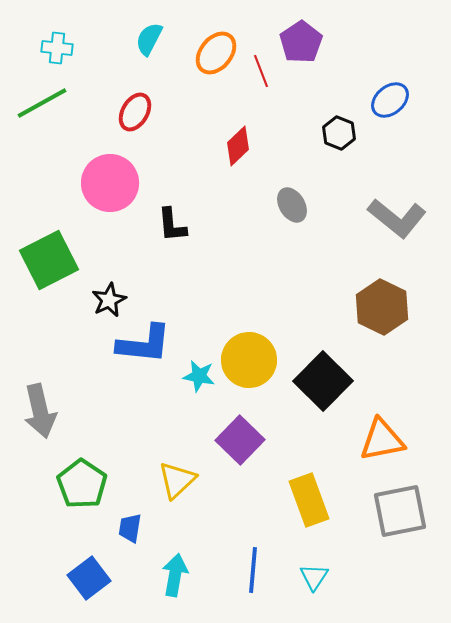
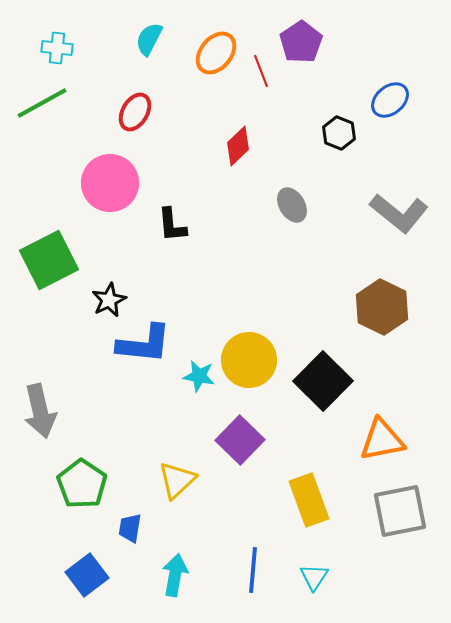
gray L-shape: moved 2 px right, 5 px up
blue square: moved 2 px left, 3 px up
